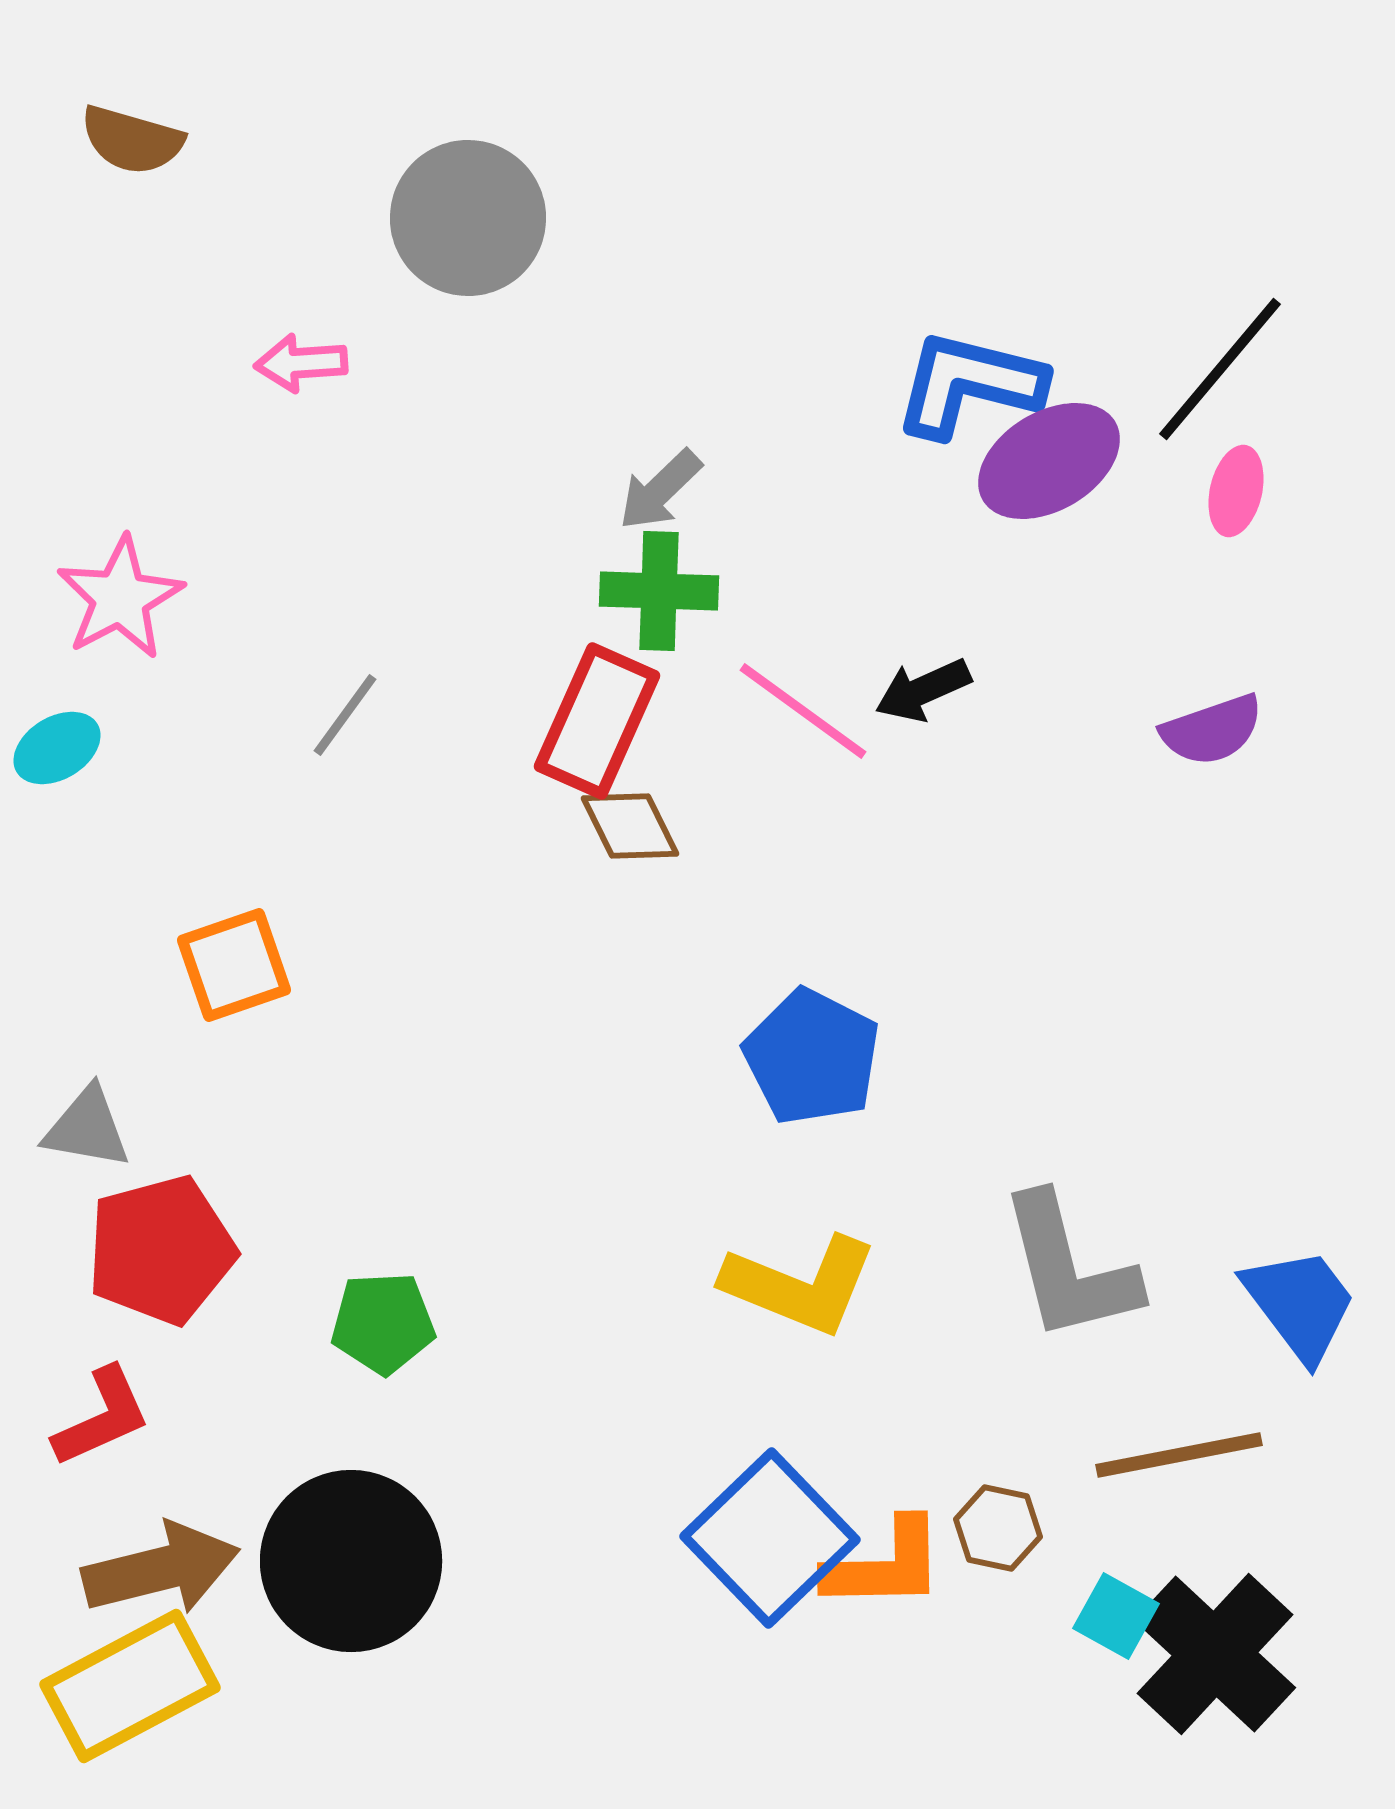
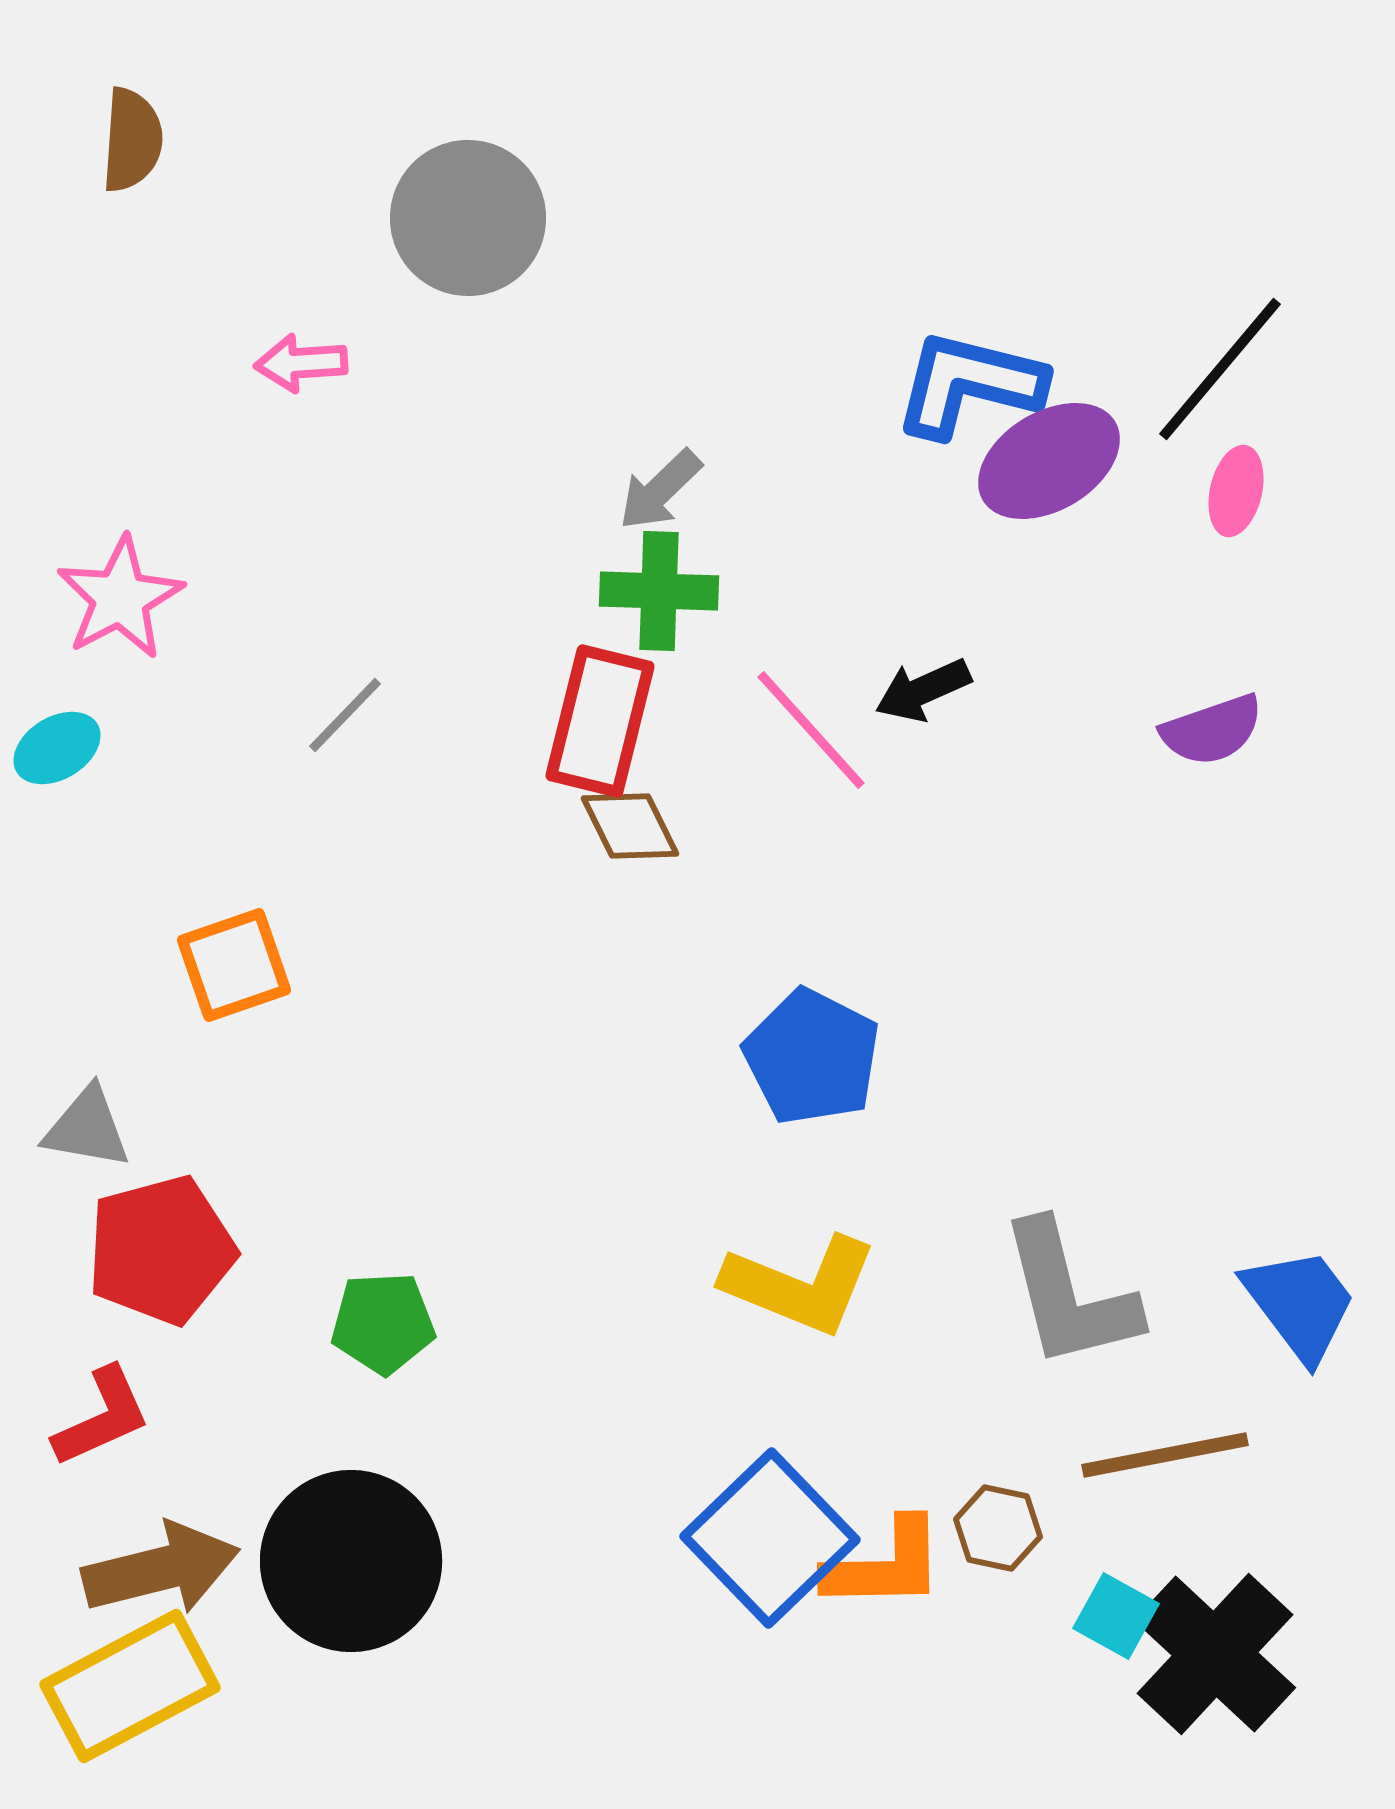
brown semicircle: rotated 102 degrees counterclockwise
pink line: moved 8 px right, 19 px down; rotated 12 degrees clockwise
gray line: rotated 8 degrees clockwise
red rectangle: moved 3 px right; rotated 10 degrees counterclockwise
gray L-shape: moved 27 px down
brown line: moved 14 px left
